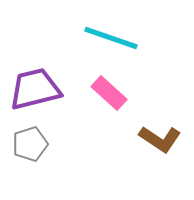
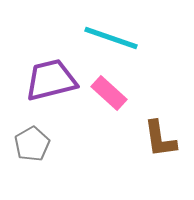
purple trapezoid: moved 16 px right, 9 px up
brown L-shape: rotated 48 degrees clockwise
gray pentagon: moved 2 px right; rotated 12 degrees counterclockwise
